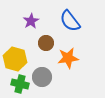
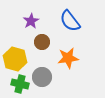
brown circle: moved 4 px left, 1 px up
